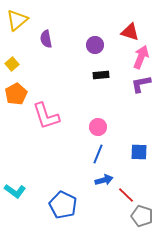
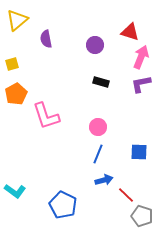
yellow square: rotated 24 degrees clockwise
black rectangle: moved 7 px down; rotated 21 degrees clockwise
